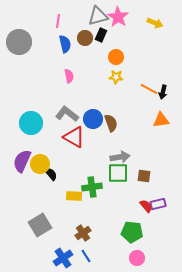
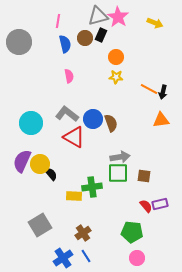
purple rectangle: moved 2 px right
